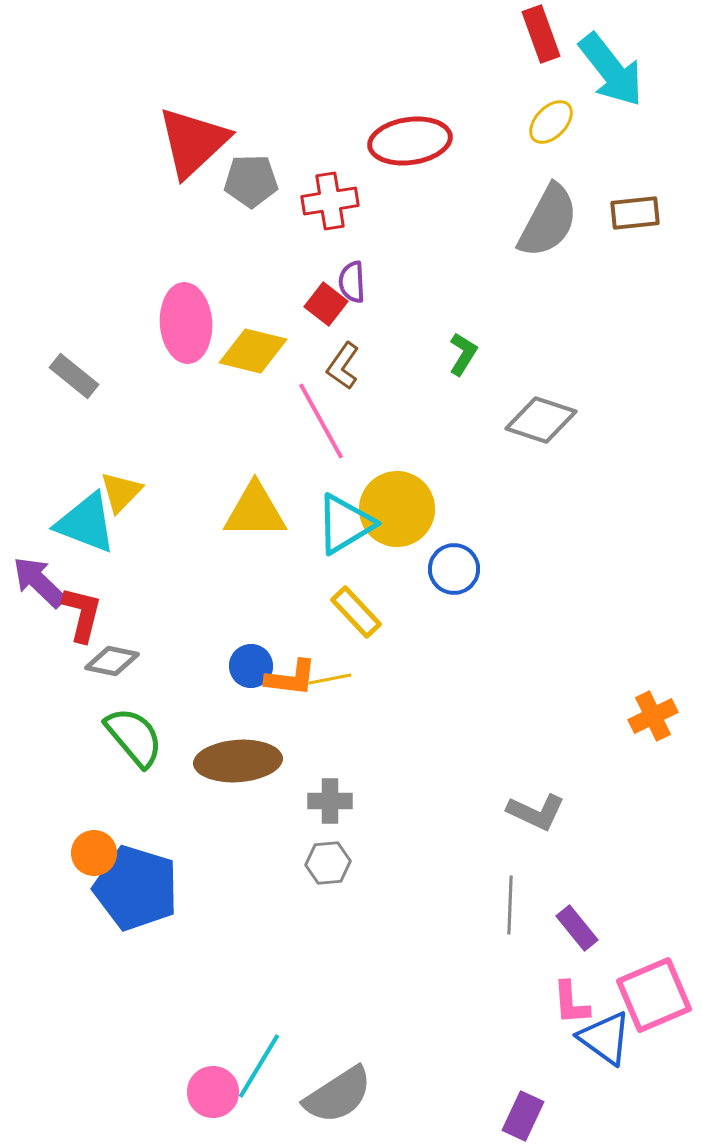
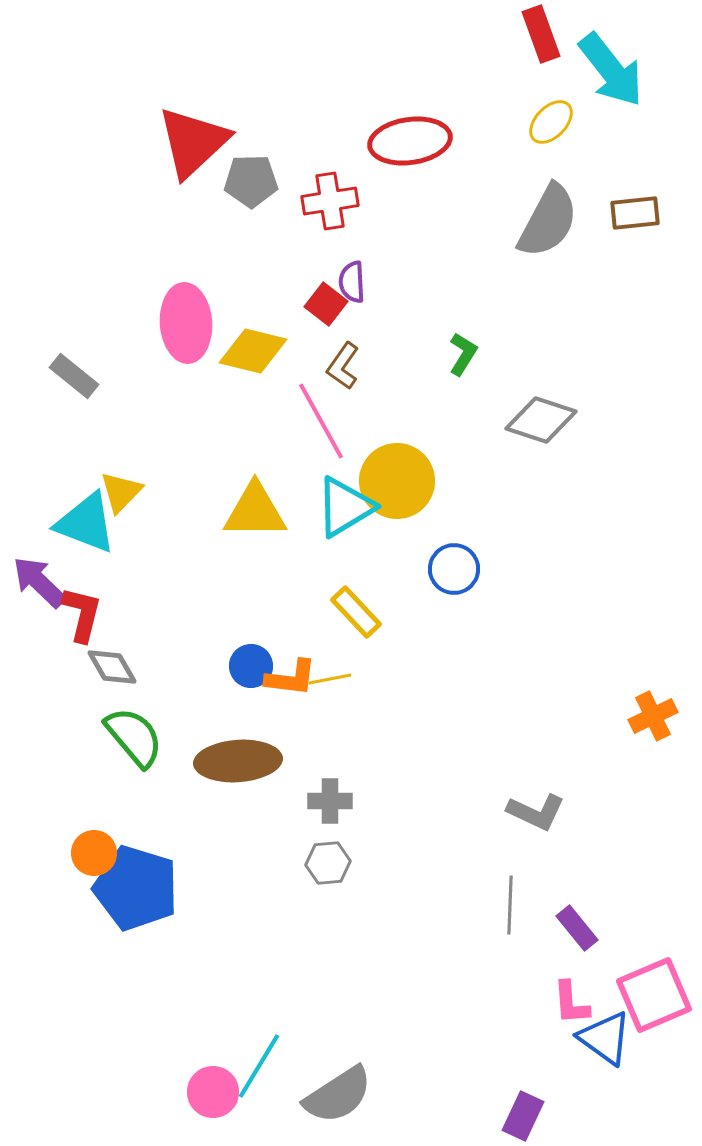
yellow circle at (397, 509): moved 28 px up
cyan triangle at (345, 524): moved 17 px up
gray diamond at (112, 661): moved 6 px down; rotated 48 degrees clockwise
